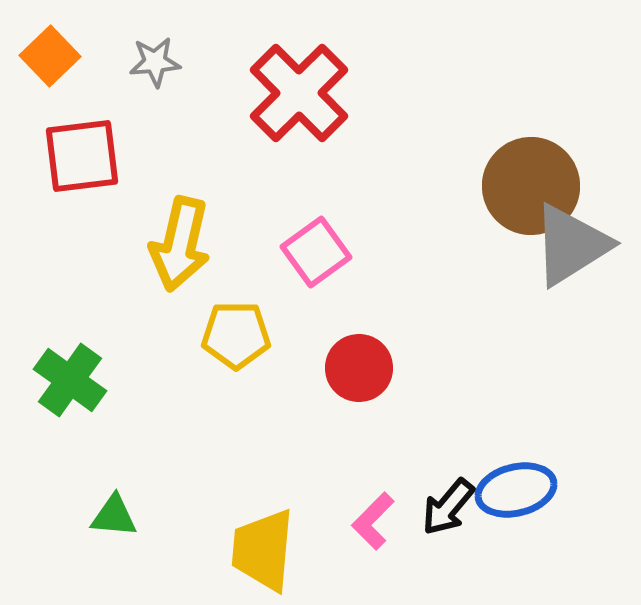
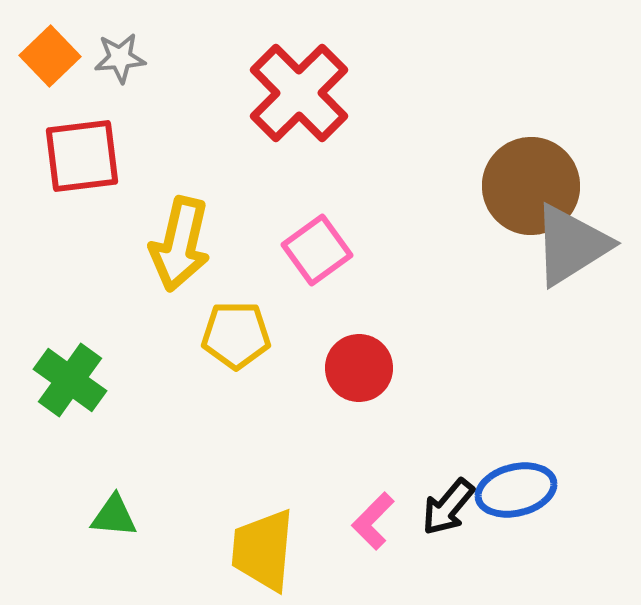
gray star: moved 35 px left, 4 px up
pink square: moved 1 px right, 2 px up
